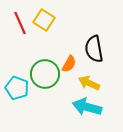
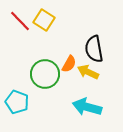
red line: moved 2 px up; rotated 20 degrees counterclockwise
yellow arrow: moved 1 px left, 11 px up
cyan pentagon: moved 14 px down
